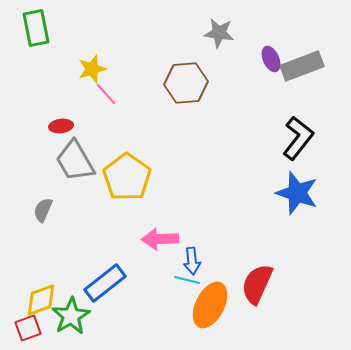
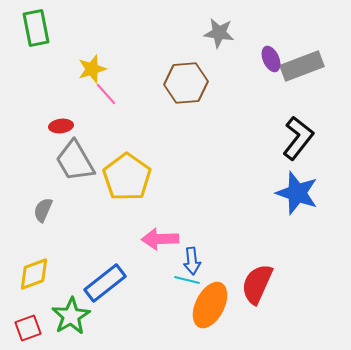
yellow diamond: moved 7 px left, 26 px up
